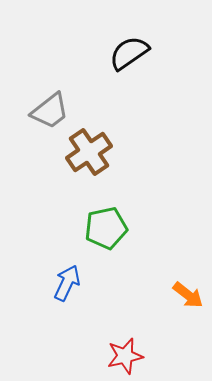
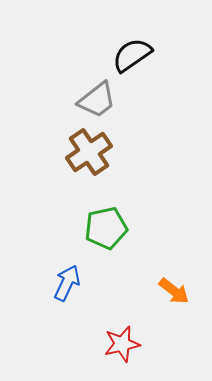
black semicircle: moved 3 px right, 2 px down
gray trapezoid: moved 47 px right, 11 px up
orange arrow: moved 14 px left, 4 px up
red star: moved 3 px left, 12 px up
